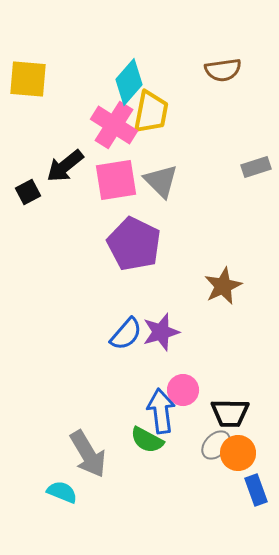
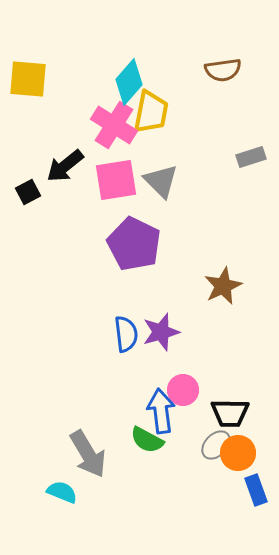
gray rectangle: moved 5 px left, 10 px up
blue semicircle: rotated 48 degrees counterclockwise
